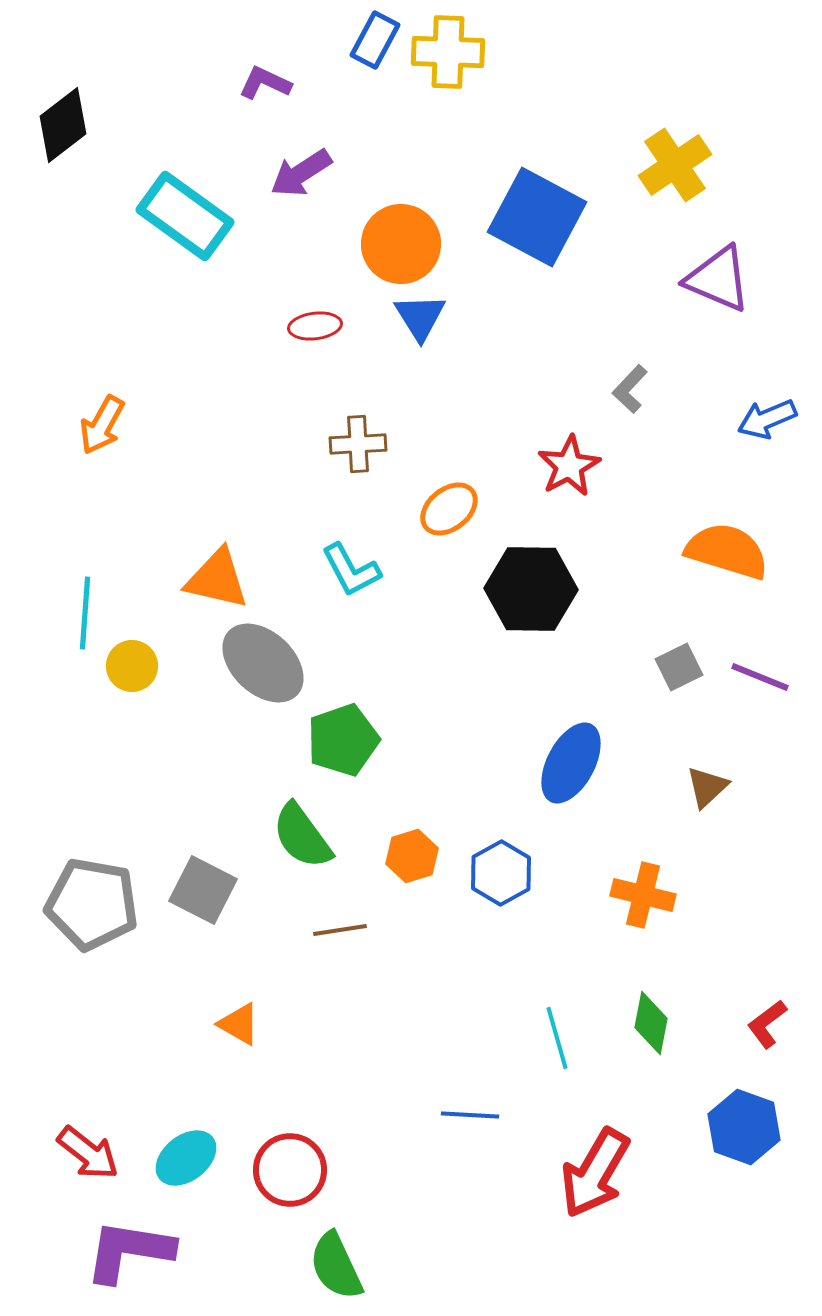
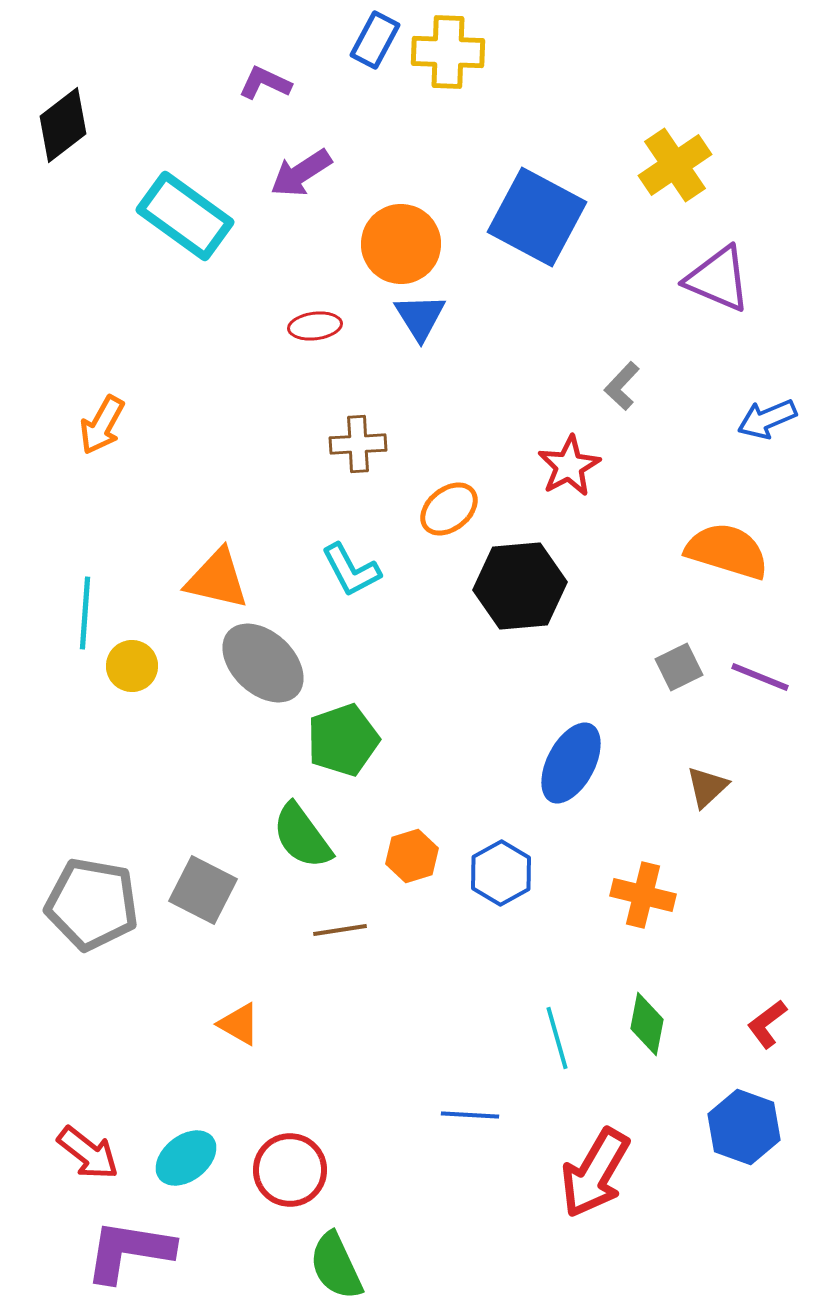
gray L-shape at (630, 389): moved 8 px left, 3 px up
black hexagon at (531, 589): moved 11 px left, 3 px up; rotated 6 degrees counterclockwise
green diamond at (651, 1023): moved 4 px left, 1 px down
